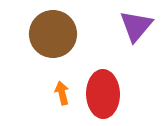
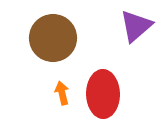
purple triangle: rotated 9 degrees clockwise
brown circle: moved 4 px down
